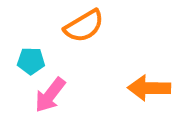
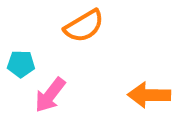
cyan pentagon: moved 10 px left, 3 px down
orange arrow: moved 7 px down
